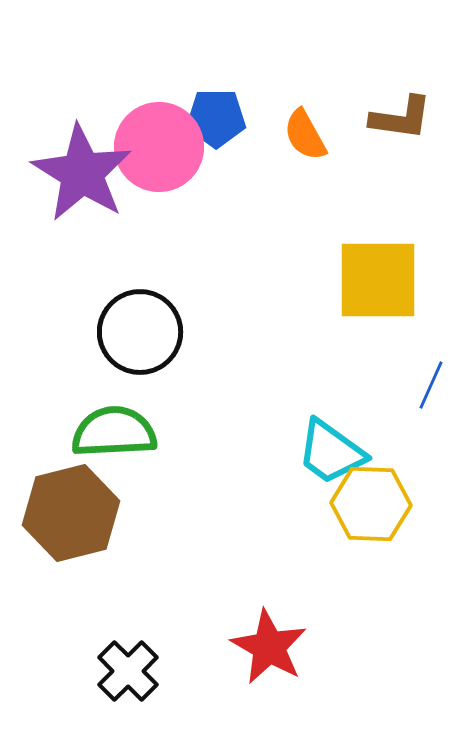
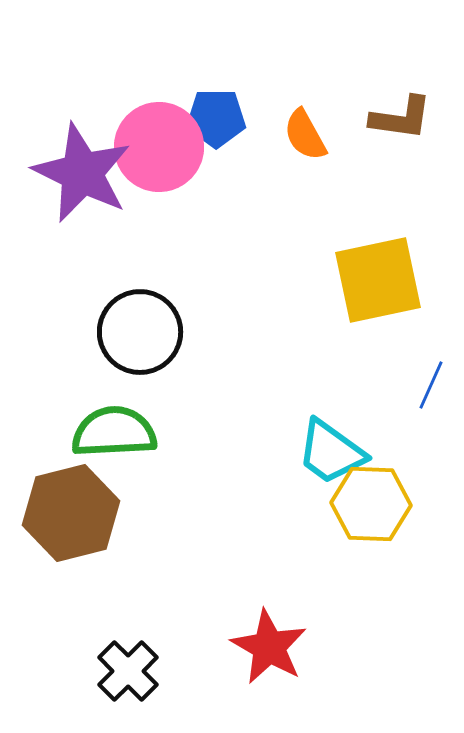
purple star: rotated 6 degrees counterclockwise
yellow square: rotated 12 degrees counterclockwise
